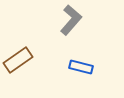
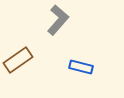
gray L-shape: moved 13 px left
